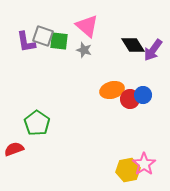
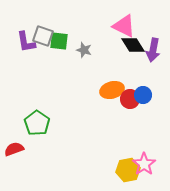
pink triangle: moved 37 px right; rotated 15 degrees counterclockwise
purple arrow: rotated 25 degrees counterclockwise
